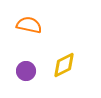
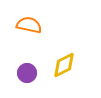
purple circle: moved 1 px right, 2 px down
